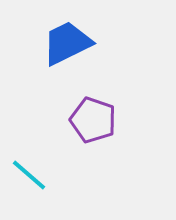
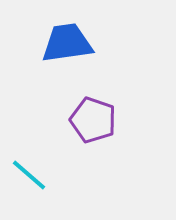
blue trapezoid: rotated 18 degrees clockwise
